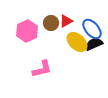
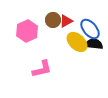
brown circle: moved 2 px right, 3 px up
blue ellipse: moved 2 px left
black semicircle: rotated 30 degrees clockwise
